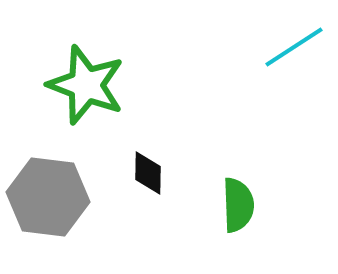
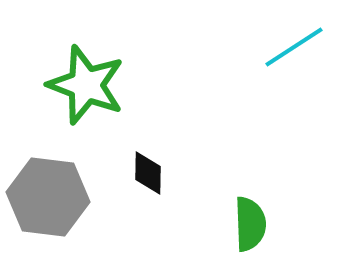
green semicircle: moved 12 px right, 19 px down
